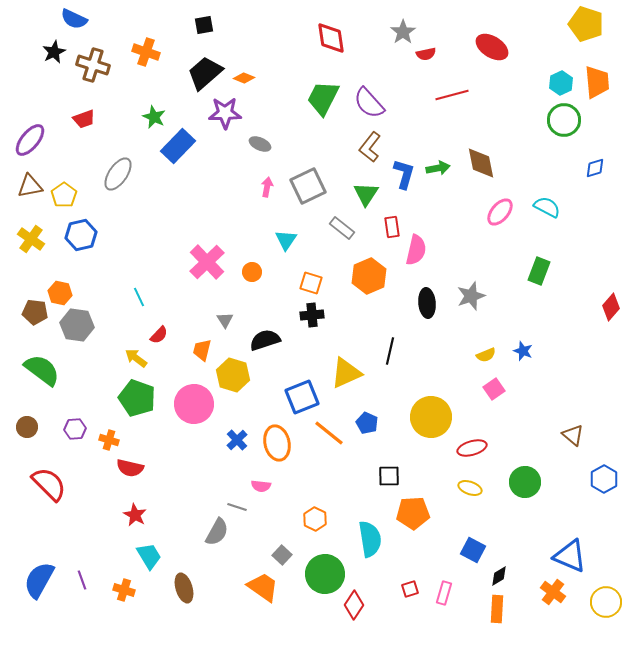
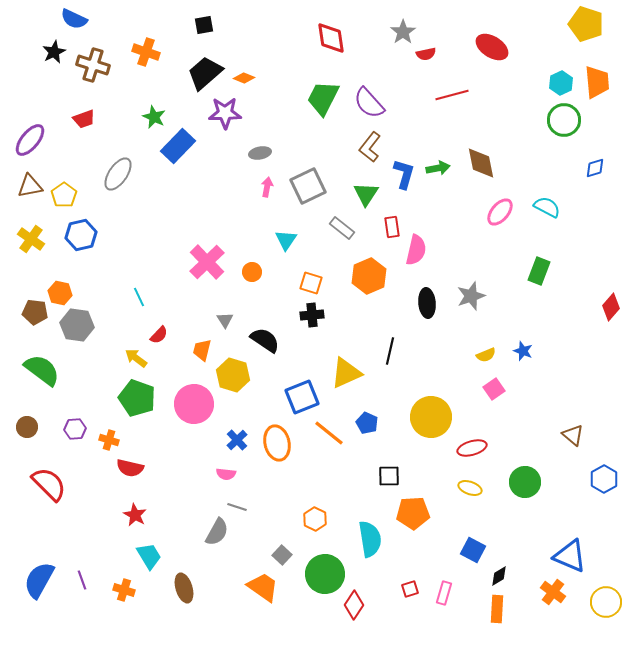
gray ellipse at (260, 144): moved 9 px down; rotated 35 degrees counterclockwise
black semicircle at (265, 340): rotated 52 degrees clockwise
pink semicircle at (261, 486): moved 35 px left, 12 px up
